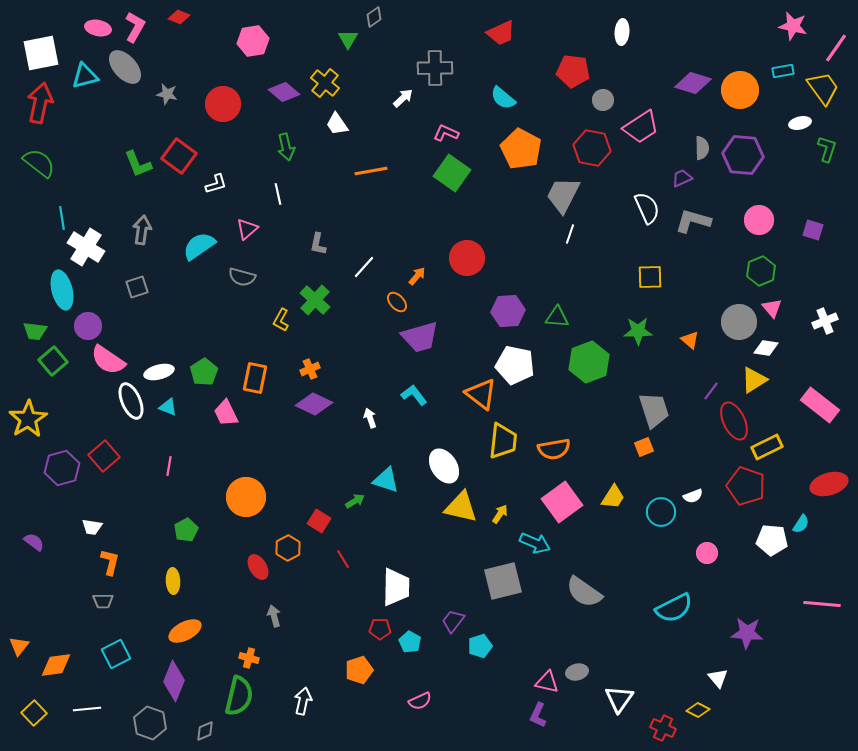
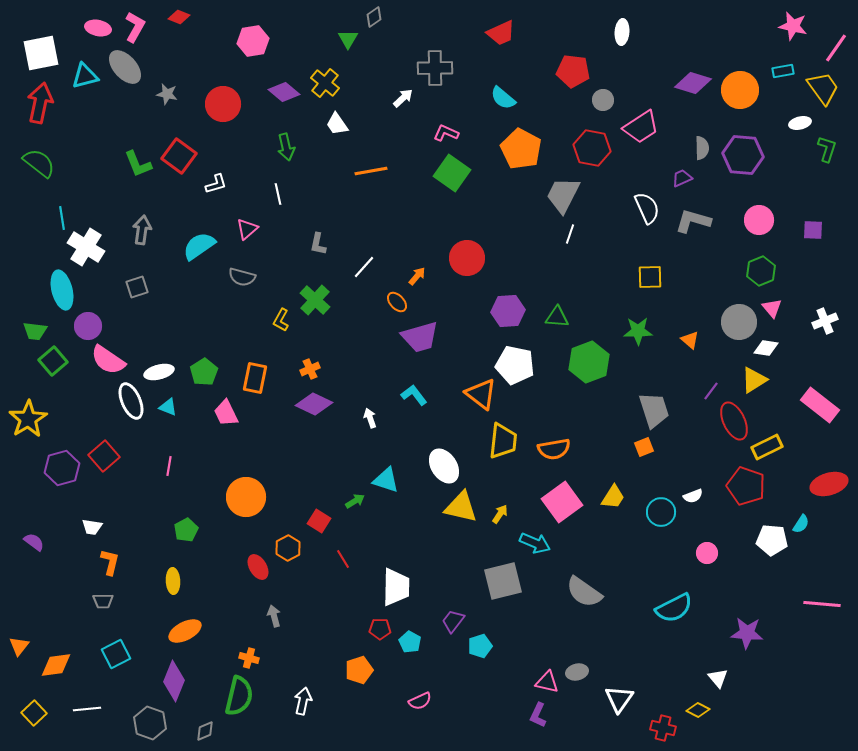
purple square at (813, 230): rotated 15 degrees counterclockwise
red cross at (663, 728): rotated 10 degrees counterclockwise
